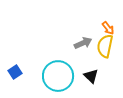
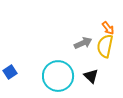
blue square: moved 5 px left
